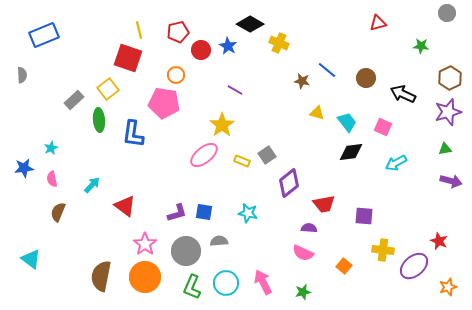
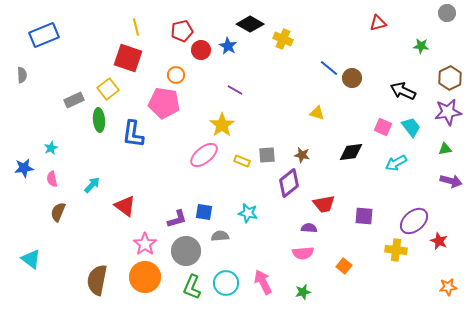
yellow line at (139, 30): moved 3 px left, 3 px up
red pentagon at (178, 32): moved 4 px right, 1 px up
yellow cross at (279, 43): moved 4 px right, 4 px up
blue line at (327, 70): moved 2 px right, 2 px up
brown circle at (366, 78): moved 14 px left
brown star at (302, 81): moved 74 px down
black arrow at (403, 94): moved 3 px up
gray rectangle at (74, 100): rotated 18 degrees clockwise
purple star at (448, 112): rotated 8 degrees clockwise
cyan trapezoid at (347, 122): moved 64 px right, 5 px down
gray square at (267, 155): rotated 30 degrees clockwise
purple L-shape at (177, 213): moved 6 px down
gray semicircle at (219, 241): moved 1 px right, 5 px up
yellow cross at (383, 250): moved 13 px right
pink semicircle at (303, 253): rotated 30 degrees counterclockwise
purple ellipse at (414, 266): moved 45 px up
brown semicircle at (101, 276): moved 4 px left, 4 px down
orange star at (448, 287): rotated 12 degrees clockwise
